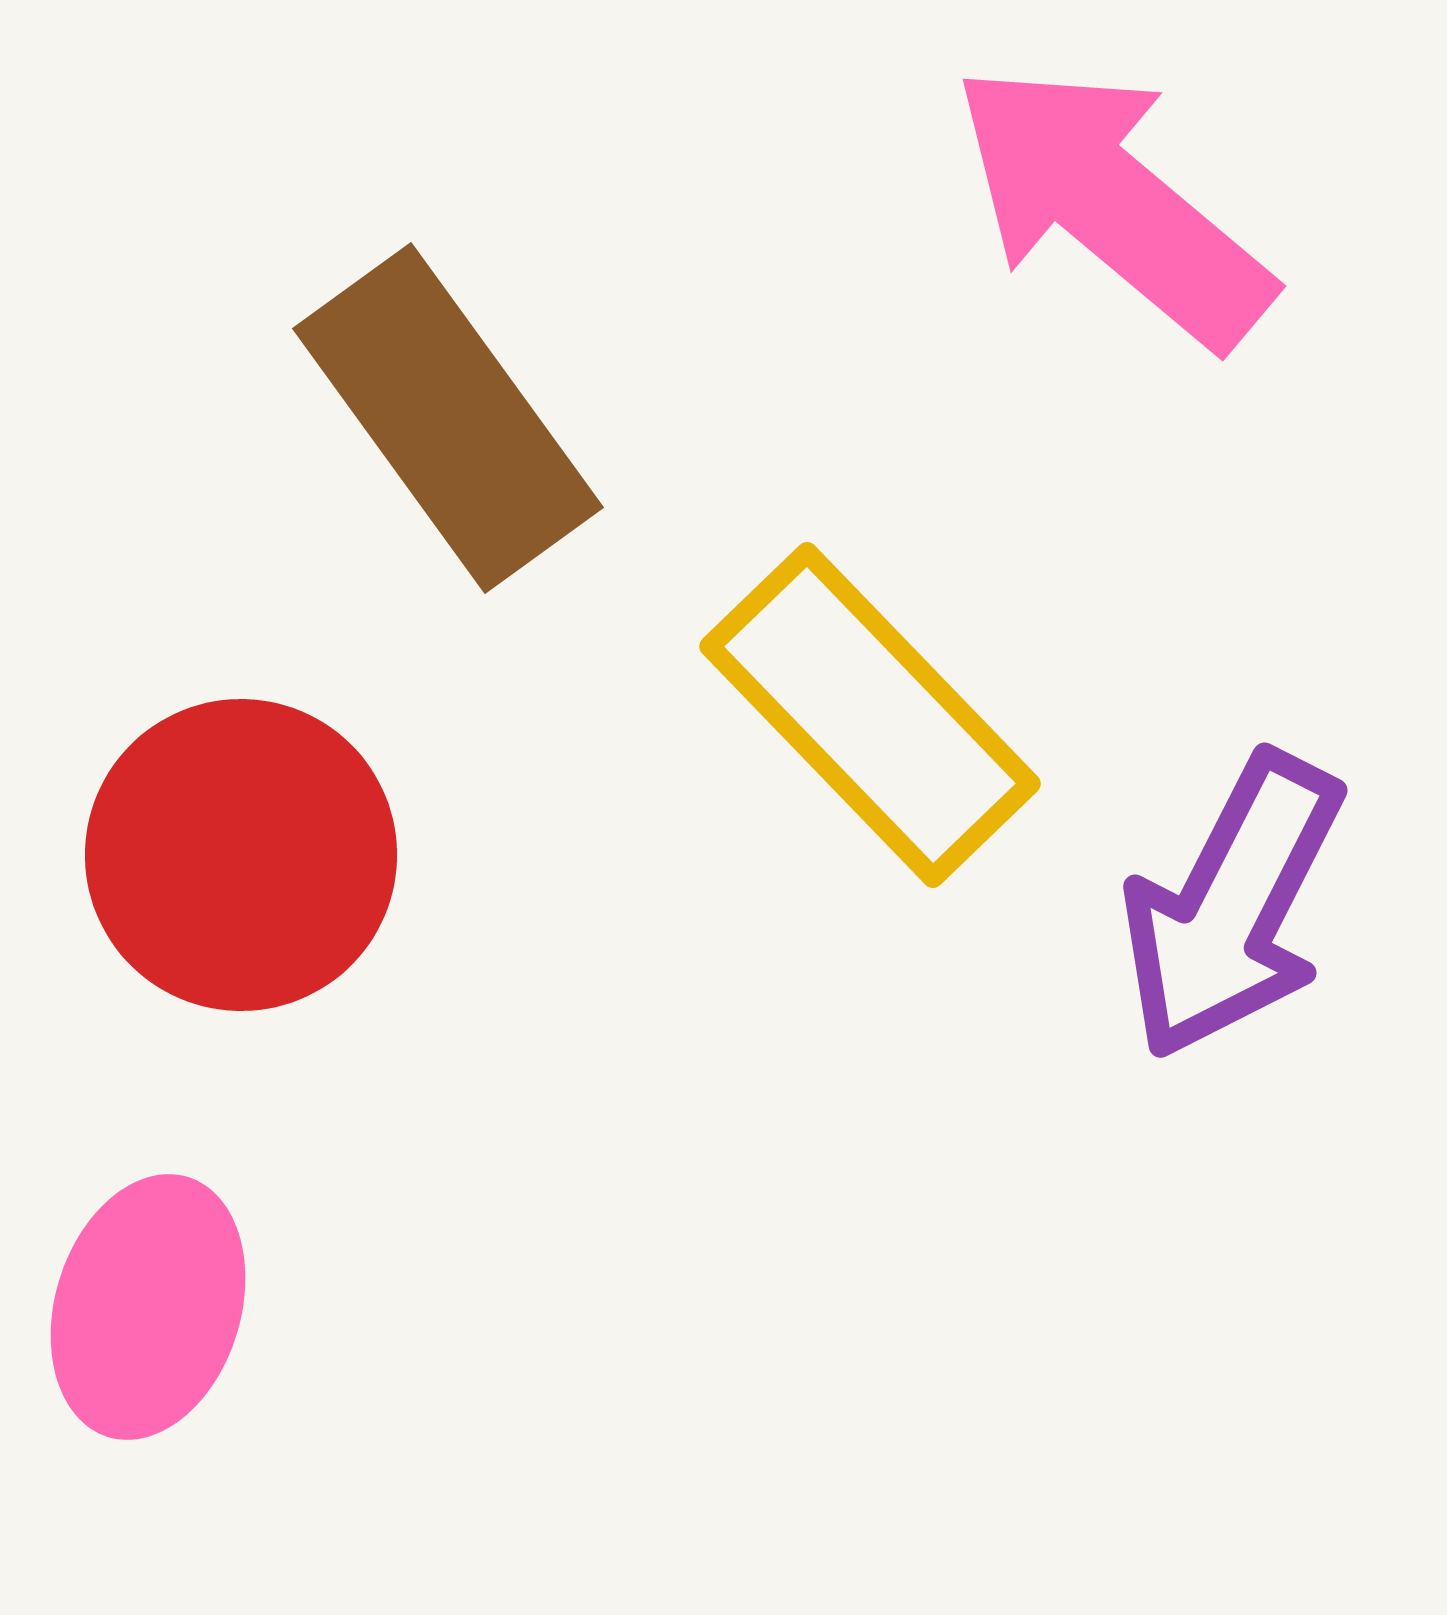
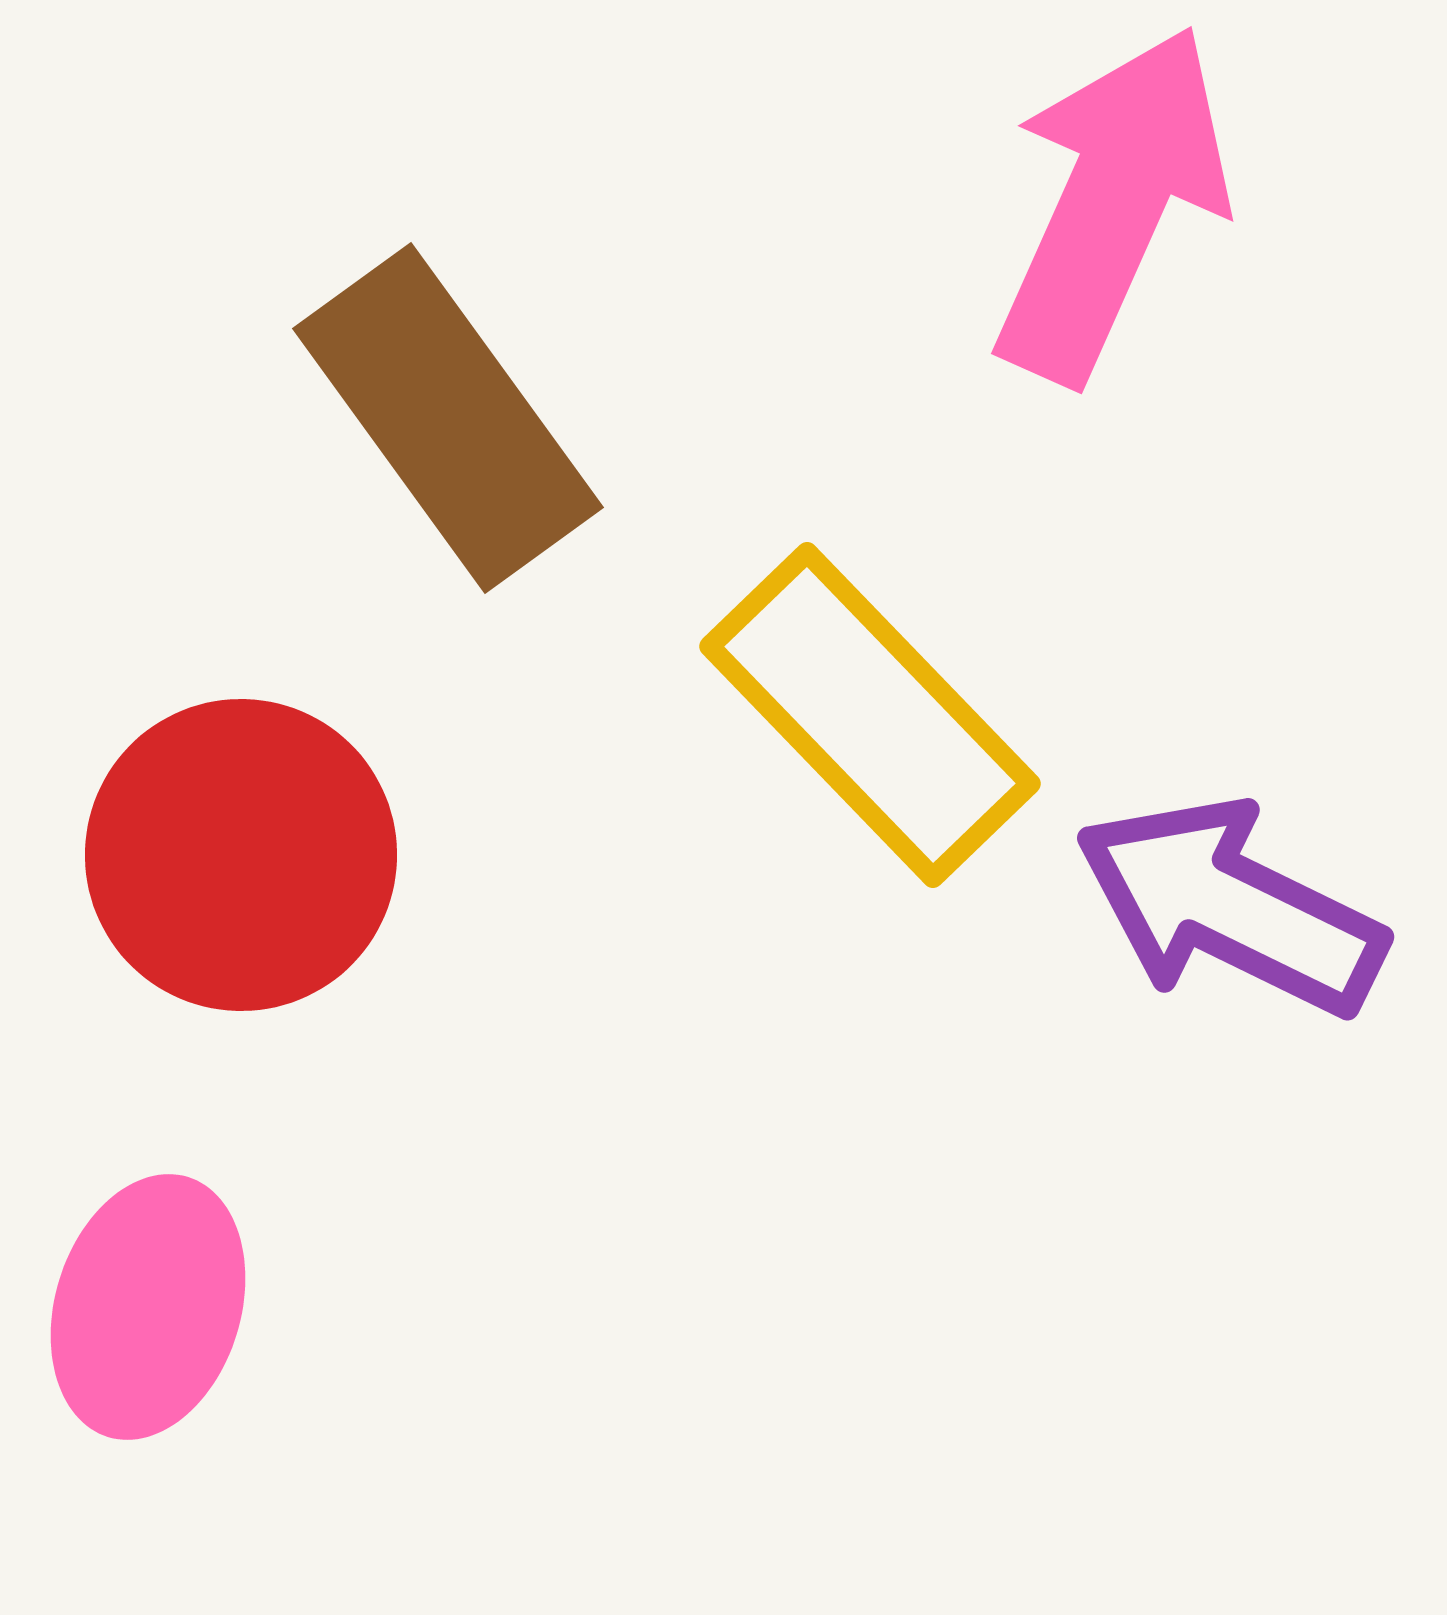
pink arrow: rotated 74 degrees clockwise
purple arrow: moved 2 px left, 1 px down; rotated 89 degrees clockwise
